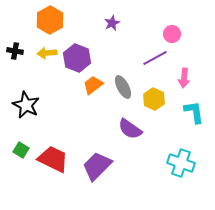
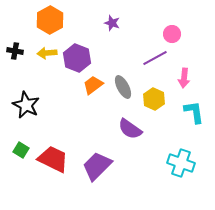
purple star: rotated 28 degrees counterclockwise
